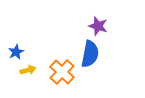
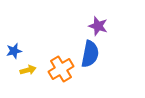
blue star: moved 2 px left, 1 px up; rotated 14 degrees clockwise
orange cross: moved 1 px left, 3 px up; rotated 15 degrees clockwise
